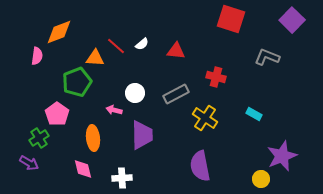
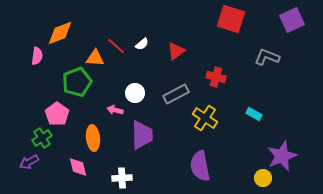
purple square: rotated 20 degrees clockwise
orange diamond: moved 1 px right, 1 px down
red triangle: rotated 42 degrees counterclockwise
pink arrow: moved 1 px right
green cross: moved 3 px right
purple arrow: moved 1 px up; rotated 120 degrees clockwise
pink diamond: moved 5 px left, 2 px up
yellow circle: moved 2 px right, 1 px up
